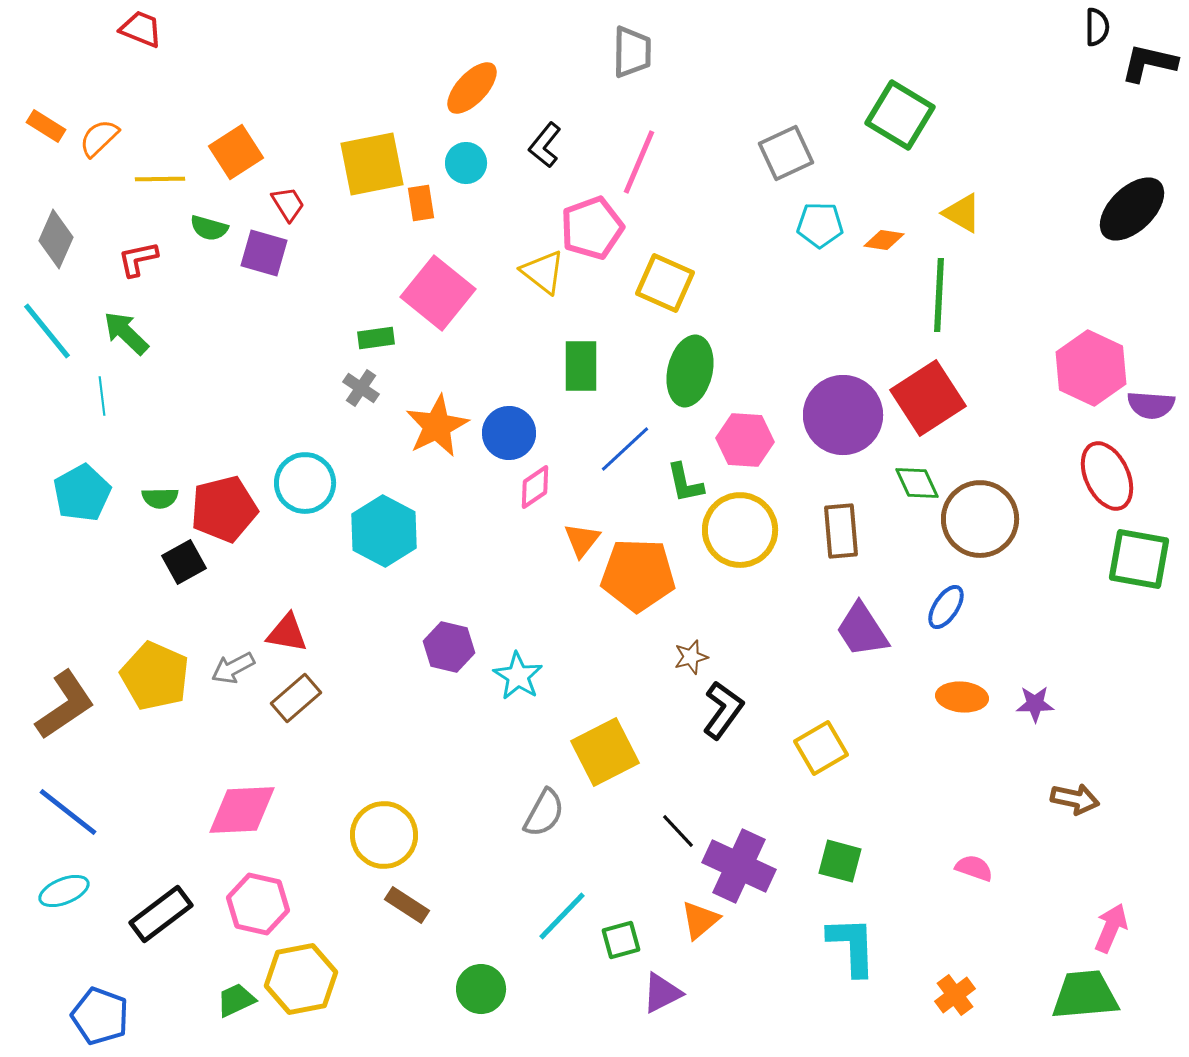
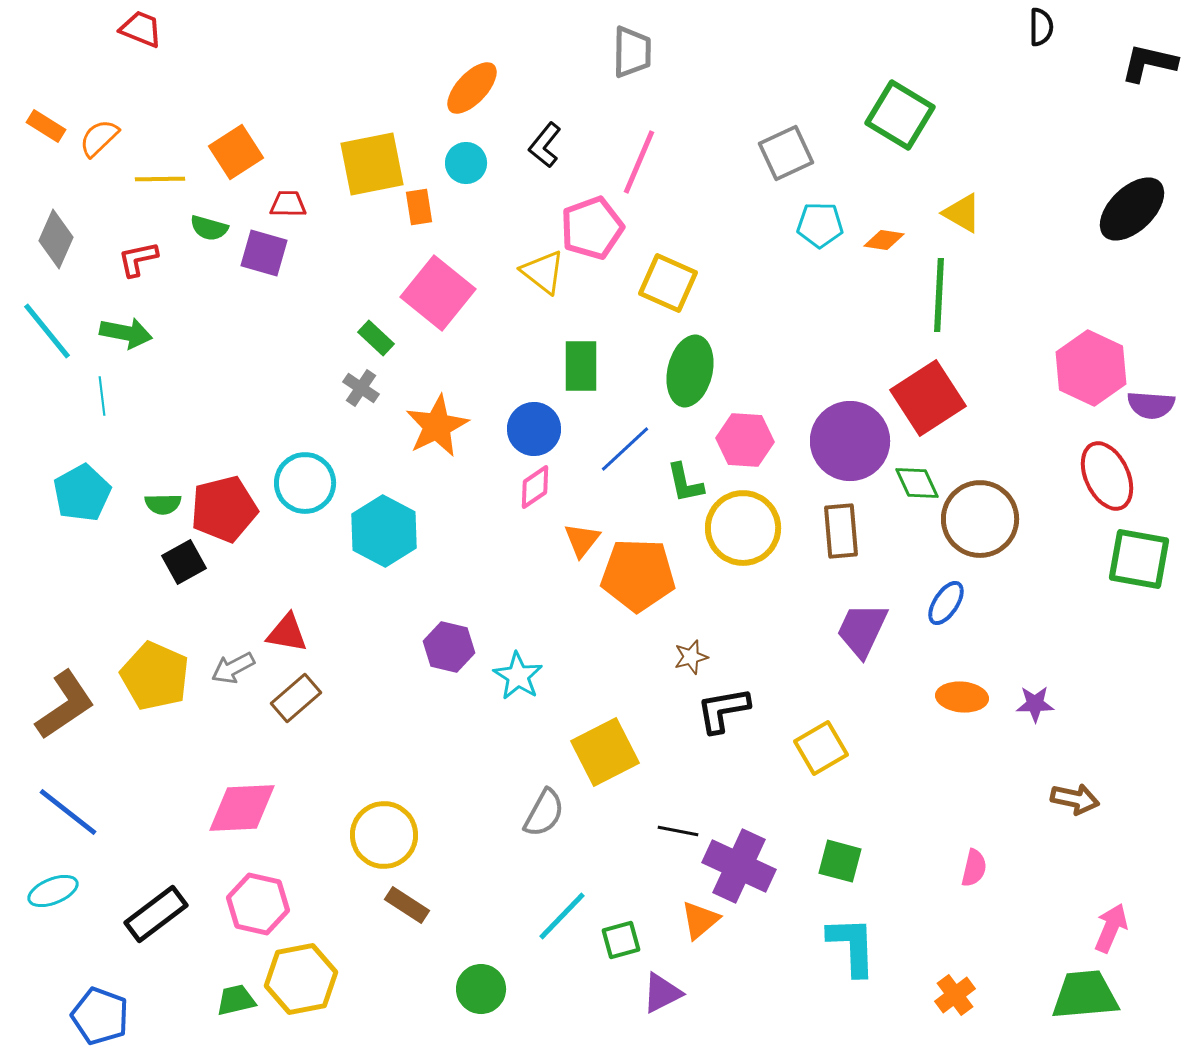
black semicircle at (1097, 27): moved 56 px left
orange rectangle at (421, 203): moved 2 px left, 4 px down
red trapezoid at (288, 204): rotated 57 degrees counterclockwise
yellow square at (665, 283): moved 3 px right
green arrow at (126, 333): rotated 147 degrees clockwise
green rectangle at (376, 338): rotated 51 degrees clockwise
purple circle at (843, 415): moved 7 px right, 26 px down
blue circle at (509, 433): moved 25 px right, 4 px up
green semicircle at (160, 498): moved 3 px right, 6 px down
yellow circle at (740, 530): moved 3 px right, 2 px up
blue ellipse at (946, 607): moved 4 px up
purple trapezoid at (862, 630): rotated 58 degrees clockwise
black L-shape at (723, 710): rotated 136 degrees counterclockwise
pink diamond at (242, 810): moved 2 px up
black line at (678, 831): rotated 36 degrees counterclockwise
pink semicircle at (974, 868): rotated 84 degrees clockwise
cyan ellipse at (64, 891): moved 11 px left
black rectangle at (161, 914): moved 5 px left
green trapezoid at (236, 1000): rotated 12 degrees clockwise
